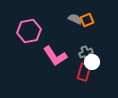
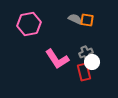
orange square: rotated 32 degrees clockwise
pink hexagon: moved 7 px up
pink L-shape: moved 2 px right, 3 px down
red rectangle: rotated 30 degrees counterclockwise
